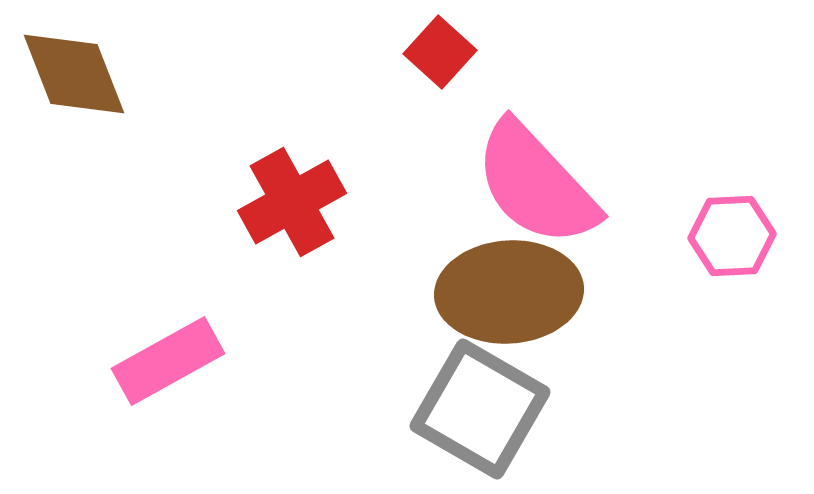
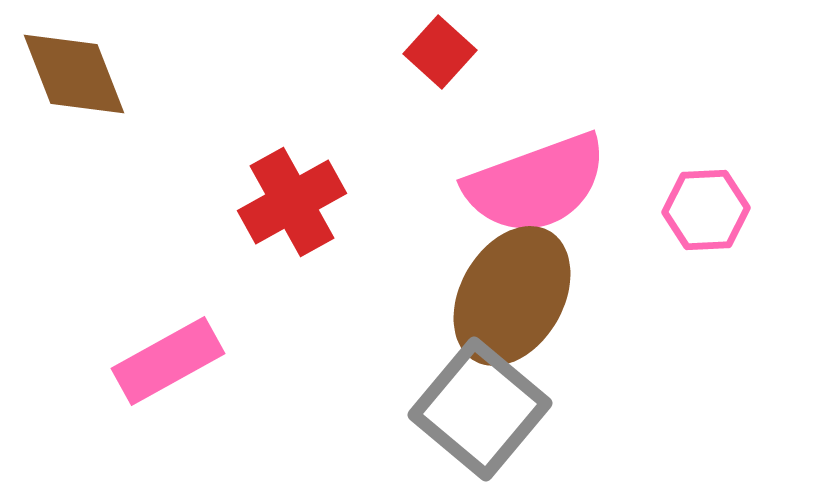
pink semicircle: rotated 67 degrees counterclockwise
pink hexagon: moved 26 px left, 26 px up
brown ellipse: moved 3 px right, 4 px down; rotated 56 degrees counterclockwise
gray square: rotated 10 degrees clockwise
